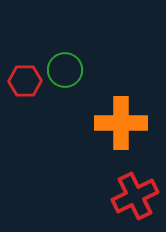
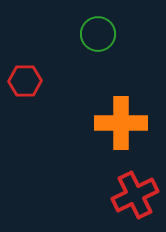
green circle: moved 33 px right, 36 px up
red cross: moved 1 px up
